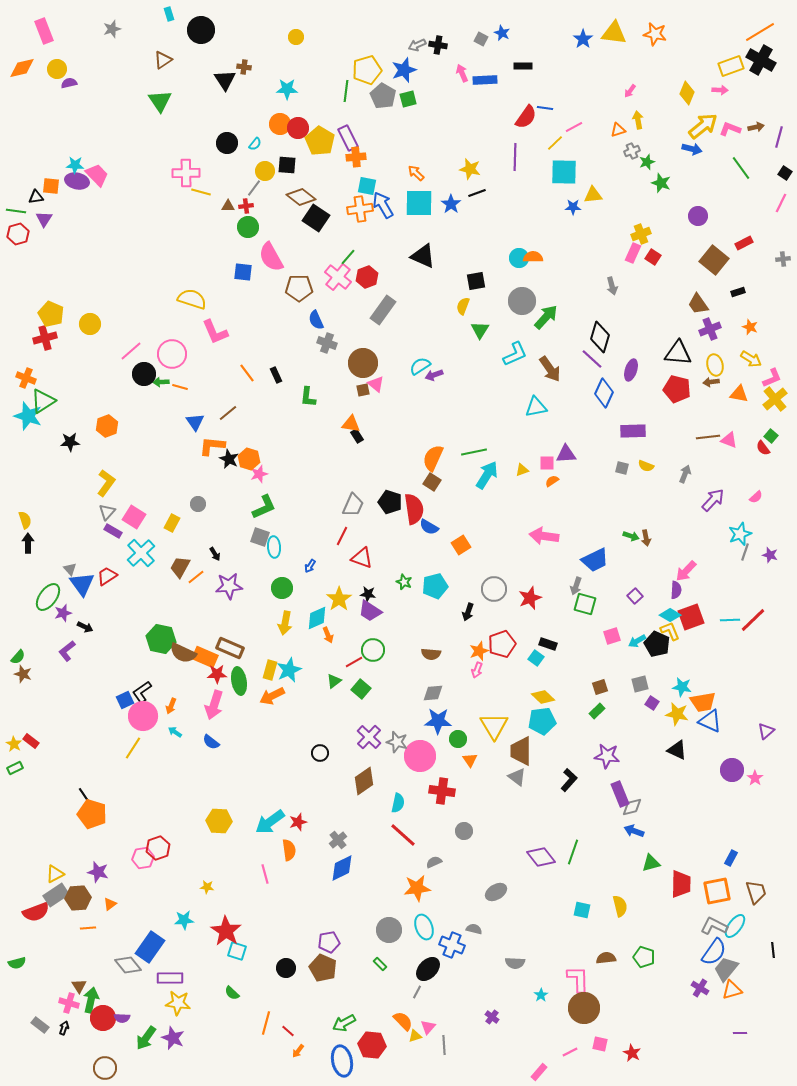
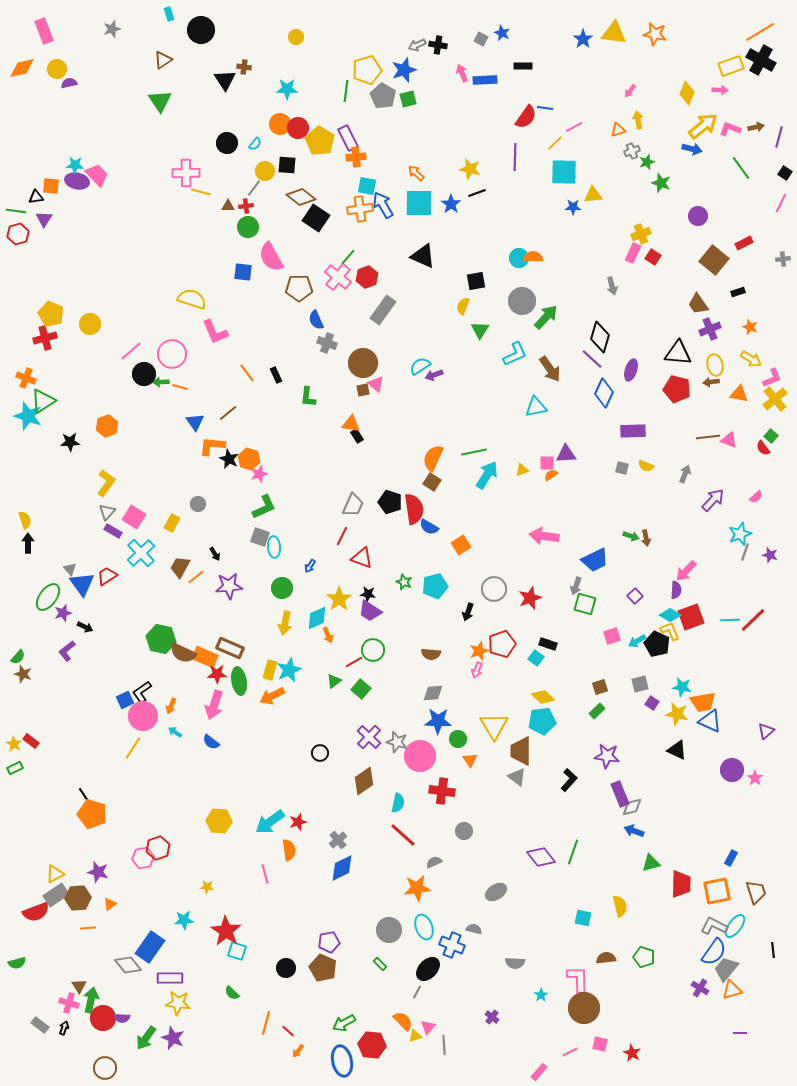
orange semicircle at (552, 481): moved 1 px left, 6 px up
cyan square at (582, 910): moved 1 px right, 8 px down
